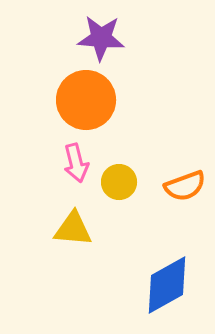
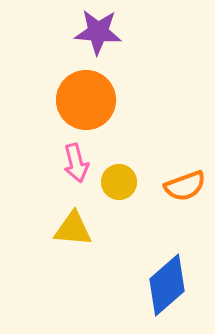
purple star: moved 3 px left, 6 px up
blue diamond: rotated 12 degrees counterclockwise
